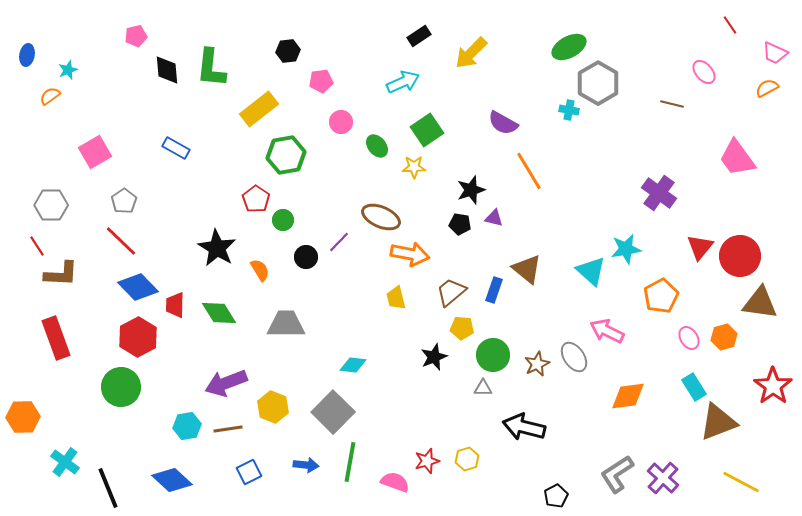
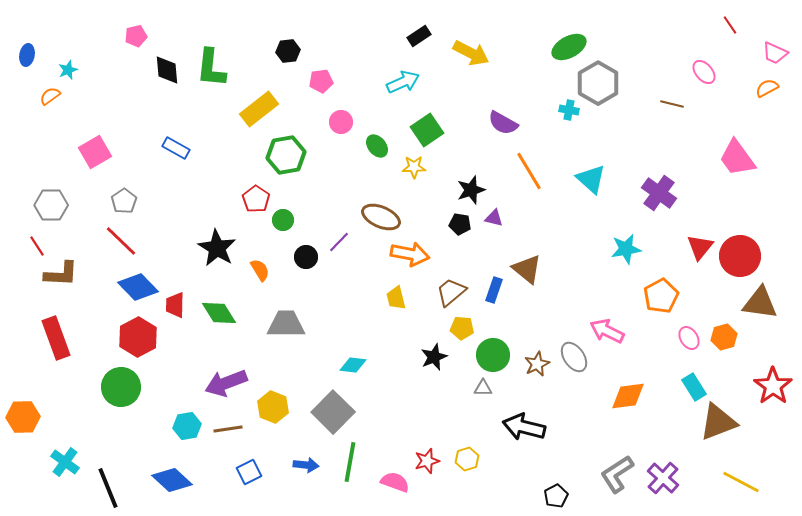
yellow arrow at (471, 53): rotated 108 degrees counterclockwise
cyan triangle at (591, 271): moved 92 px up
